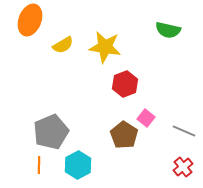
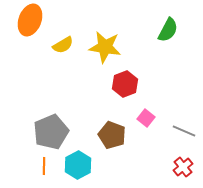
green semicircle: rotated 75 degrees counterclockwise
brown pentagon: moved 12 px left; rotated 12 degrees counterclockwise
orange line: moved 5 px right, 1 px down
